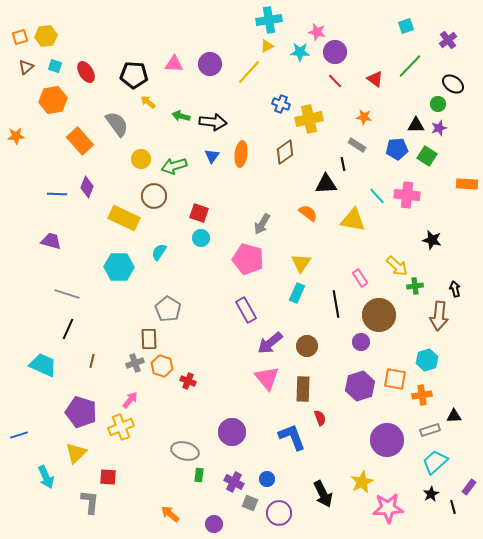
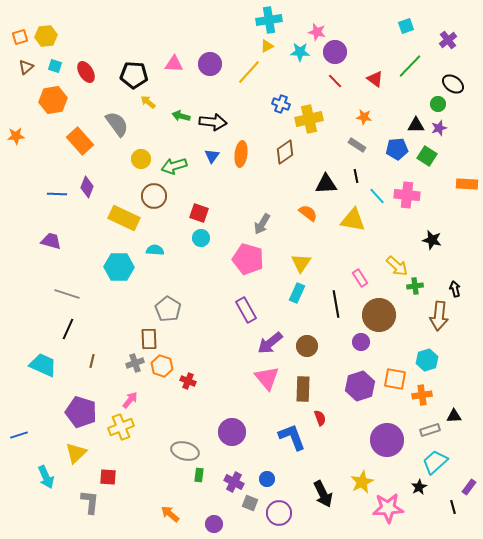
black line at (343, 164): moved 13 px right, 12 px down
cyan semicircle at (159, 252): moved 4 px left, 2 px up; rotated 60 degrees clockwise
black star at (431, 494): moved 12 px left, 7 px up
